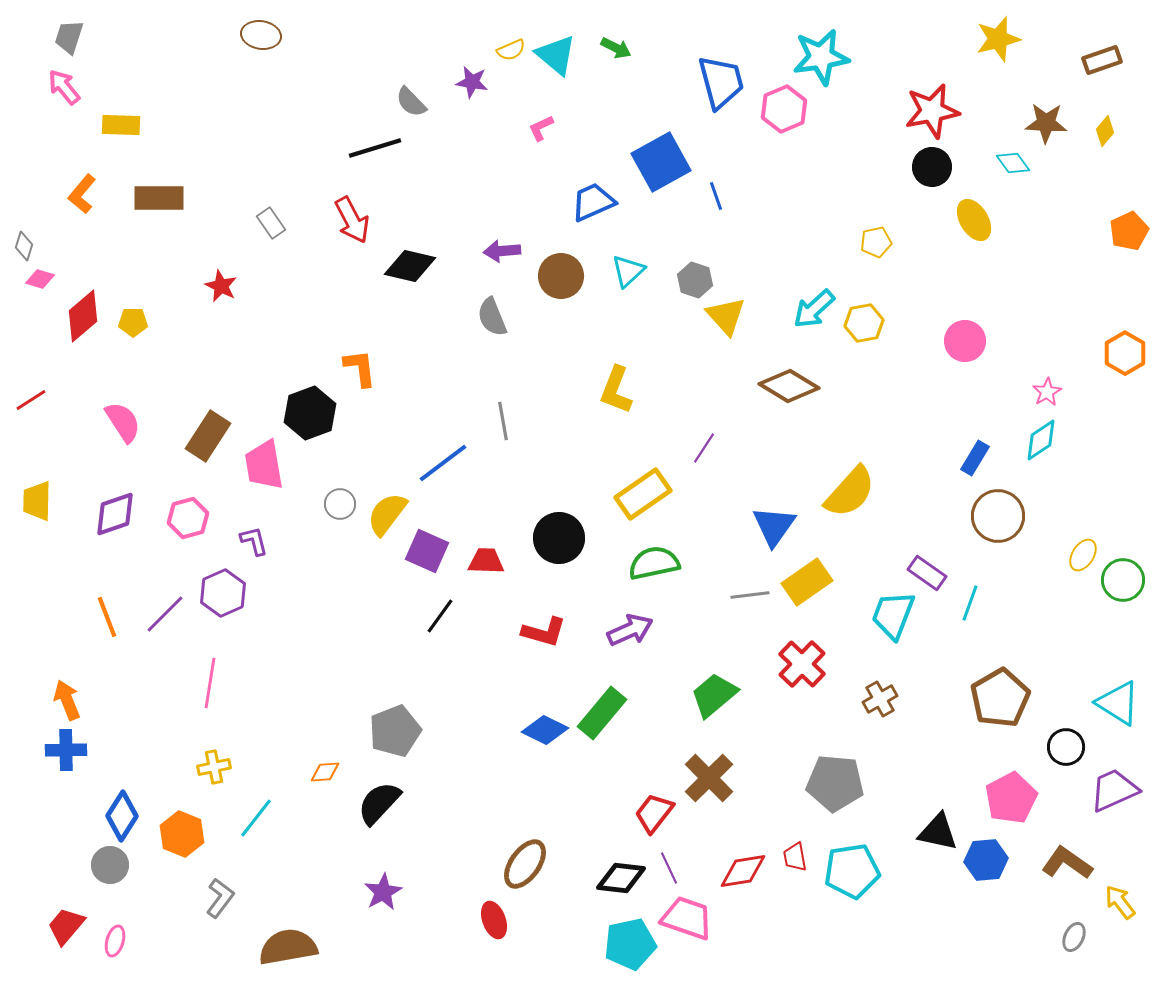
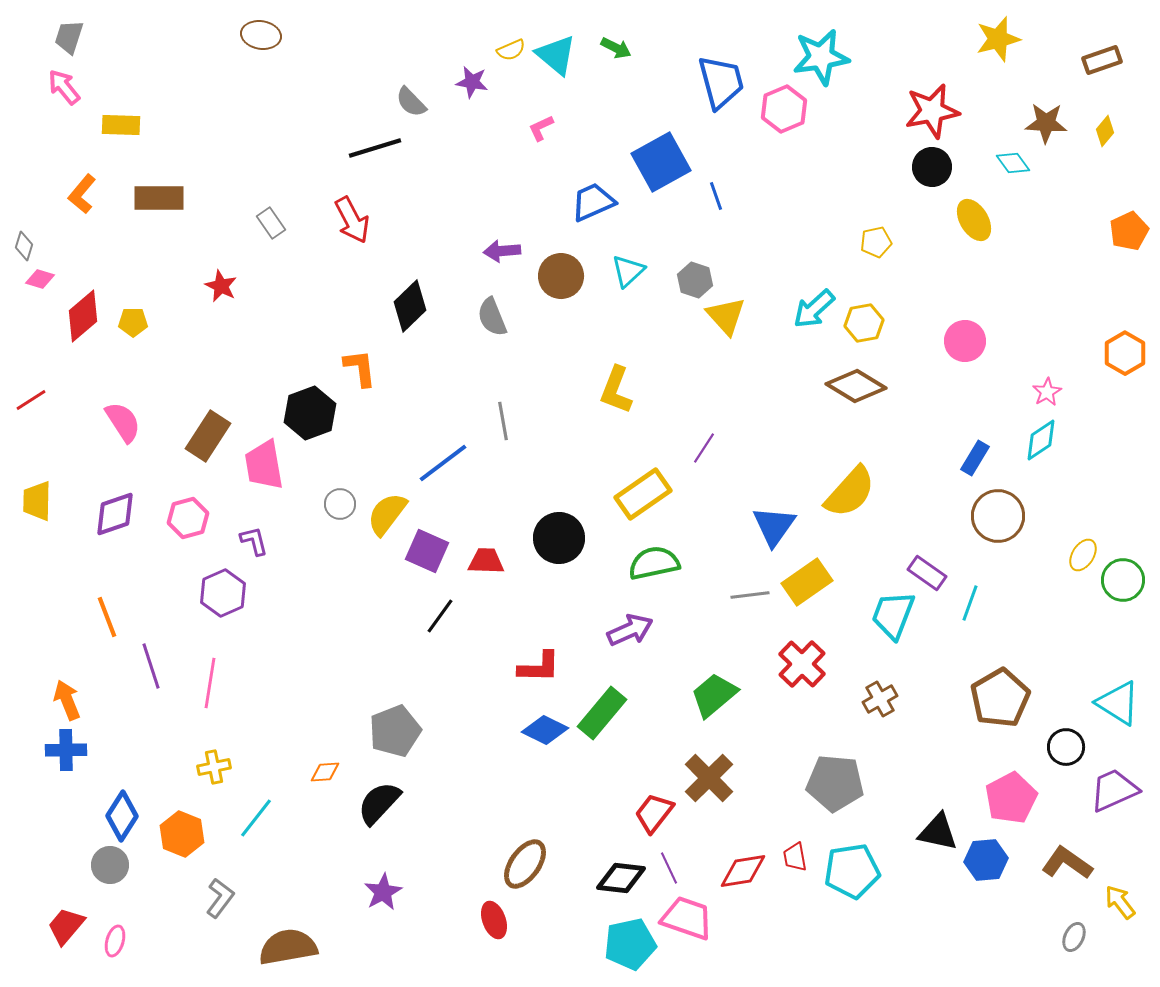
black diamond at (410, 266): moved 40 px down; rotated 57 degrees counterclockwise
brown diamond at (789, 386): moved 67 px right
purple line at (165, 614): moved 14 px left, 52 px down; rotated 63 degrees counterclockwise
red L-shape at (544, 632): moved 5 px left, 35 px down; rotated 15 degrees counterclockwise
